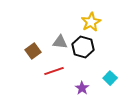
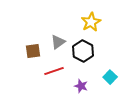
gray triangle: moved 2 px left; rotated 42 degrees counterclockwise
black hexagon: moved 4 px down; rotated 10 degrees clockwise
brown square: rotated 28 degrees clockwise
cyan square: moved 1 px up
purple star: moved 1 px left, 2 px up; rotated 16 degrees counterclockwise
